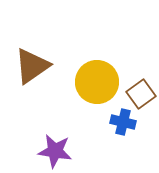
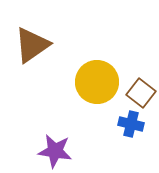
brown triangle: moved 21 px up
brown square: moved 1 px up; rotated 16 degrees counterclockwise
blue cross: moved 8 px right, 2 px down
